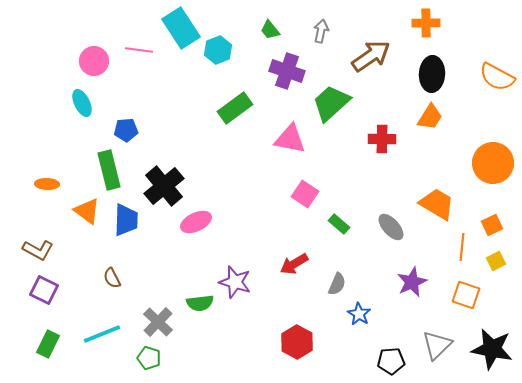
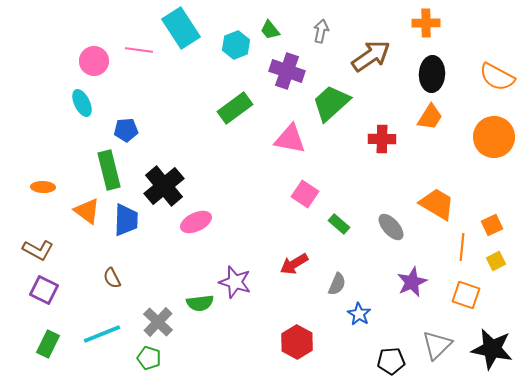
cyan hexagon at (218, 50): moved 18 px right, 5 px up
orange circle at (493, 163): moved 1 px right, 26 px up
orange ellipse at (47, 184): moved 4 px left, 3 px down
